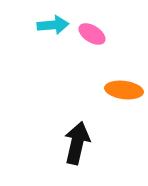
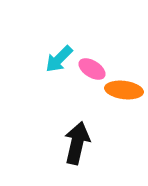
cyan arrow: moved 6 px right, 34 px down; rotated 140 degrees clockwise
pink ellipse: moved 35 px down
